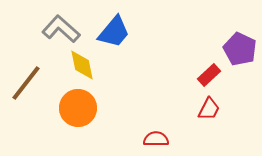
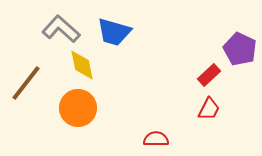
blue trapezoid: rotated 66 degrees clockwise
